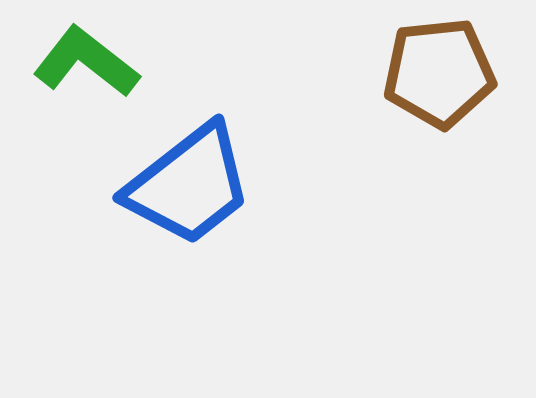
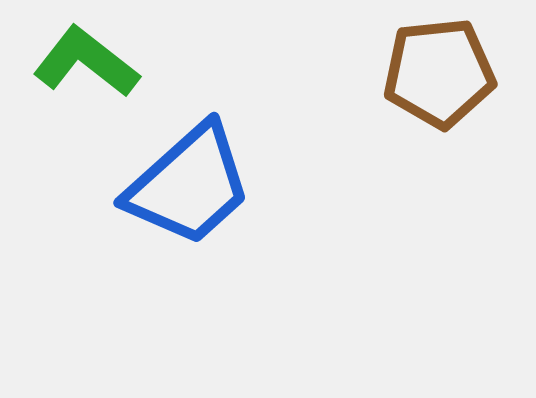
blue trapezoid: rotated 4 degrees counterclockwise
